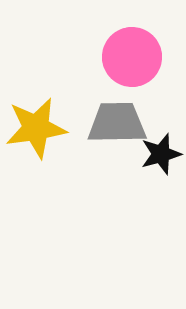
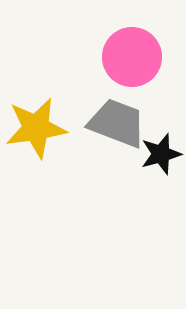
gray trapezoid: rotated 22 degrees clockwise
